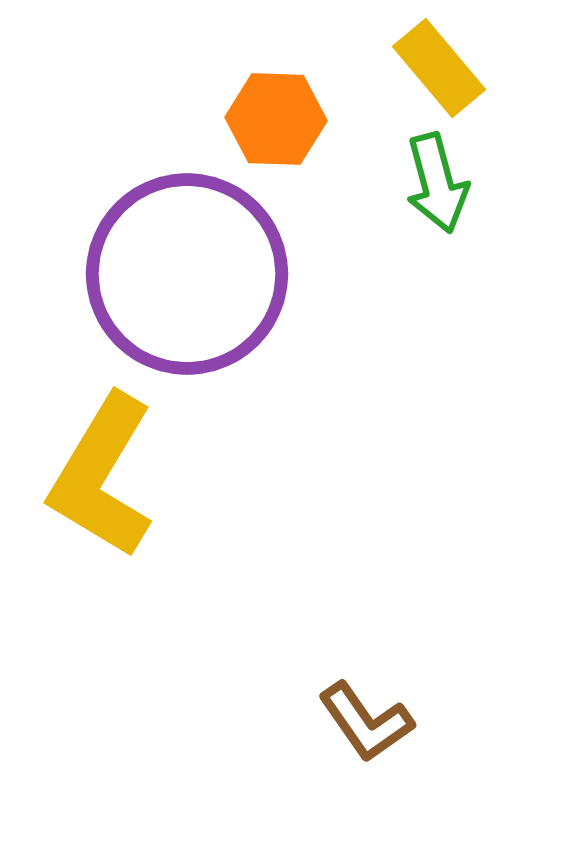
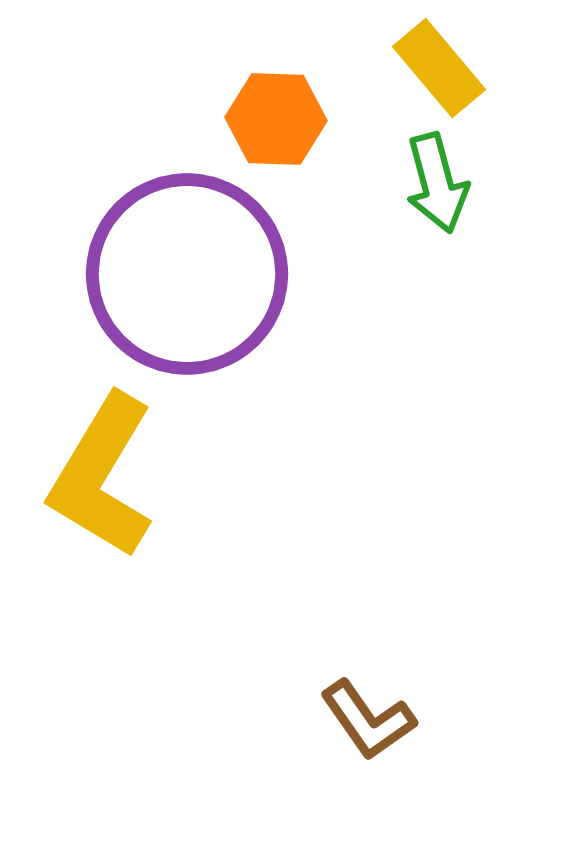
brown L-shape: moved 2 px right, 2 px up
